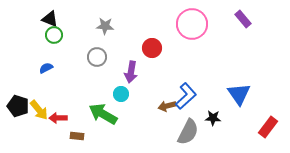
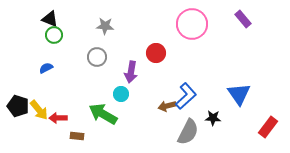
red circle: moved 4 px right, 5 px down
